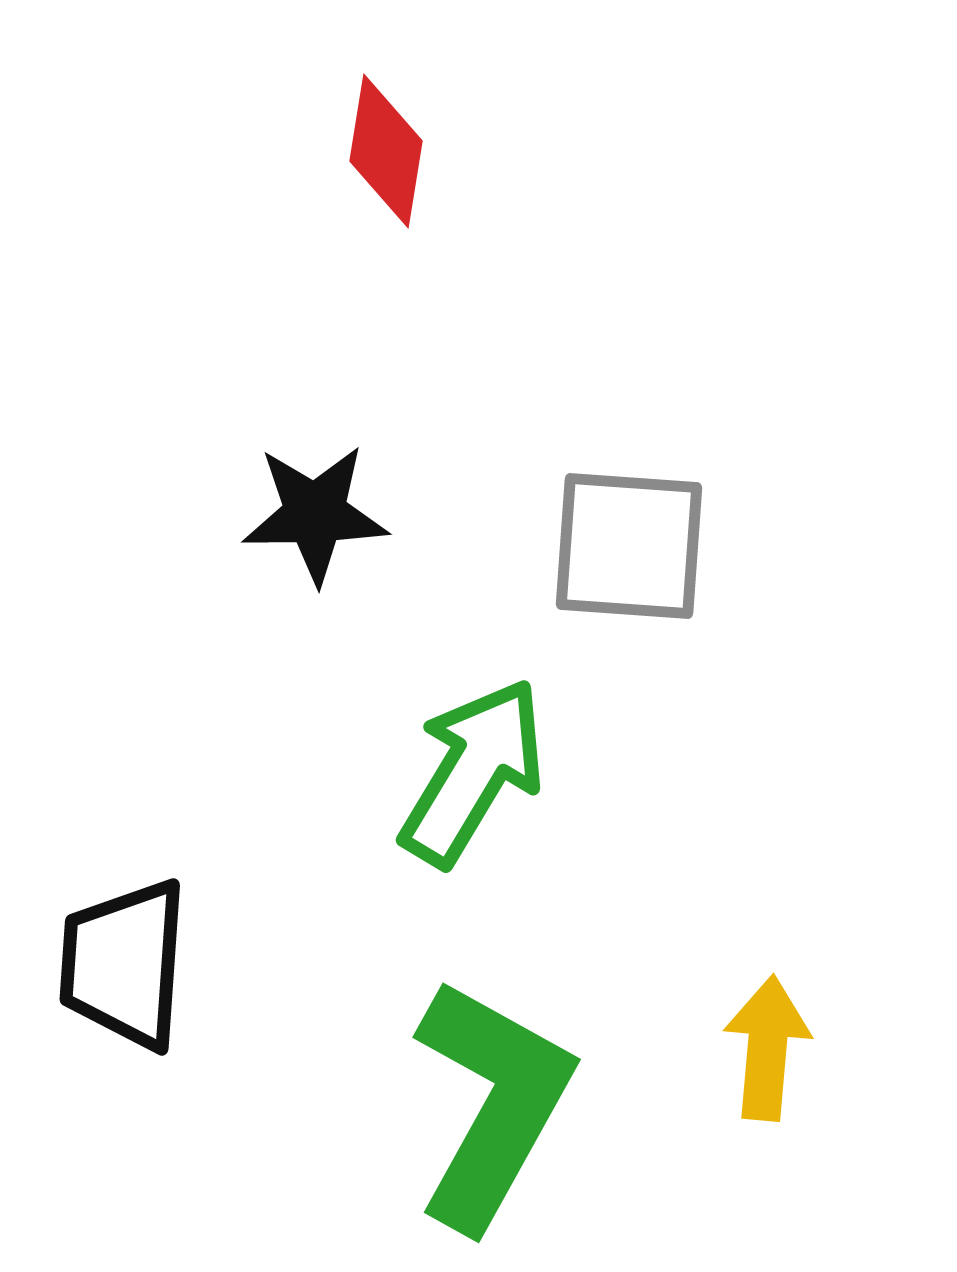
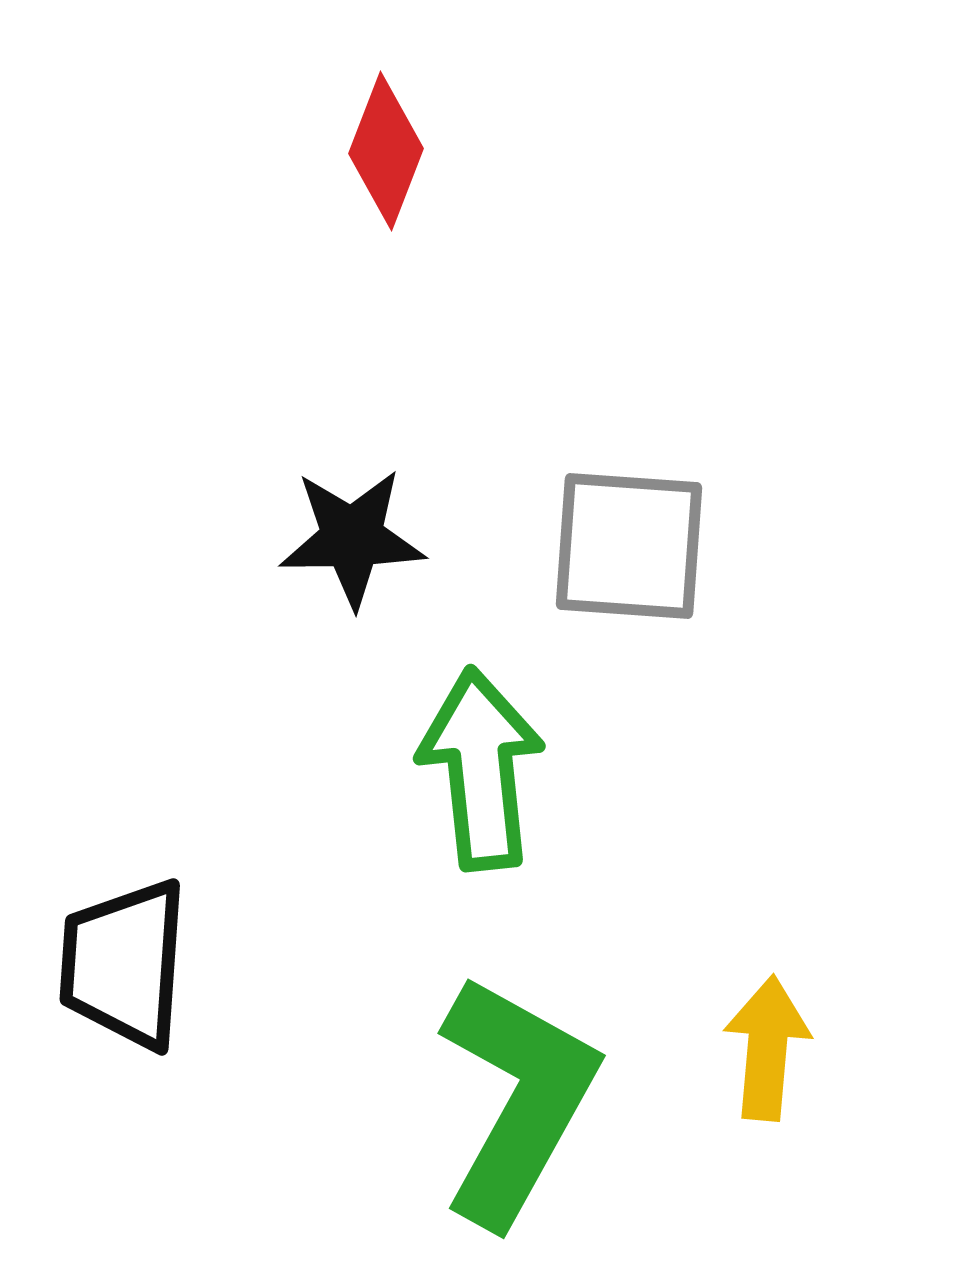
red diamond: rotated 12 degrees clockwise
black star: moved 37 px right, 24 px down
green arrow: moved 8 px right, 3 px up; rotated 37 degrees counterclockwise
green L-shape: moved 25 px right, 4 px up
